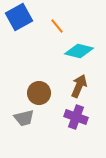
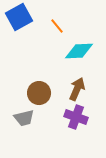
cyan diamond: rotated 16 degrees counterclockwise
brown arrow: moved 2 px left, 3 px down
